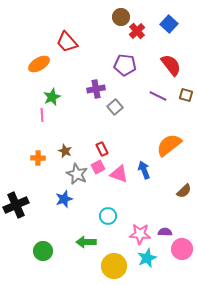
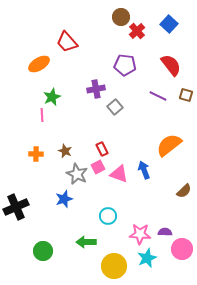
orange cross: moved 2 px left, 4 px up
black cross: moved 2 px down
